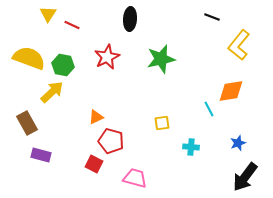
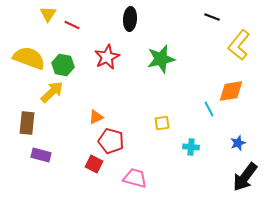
brown rectangle: rotated 35 degrees clockwise
